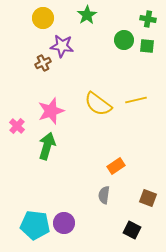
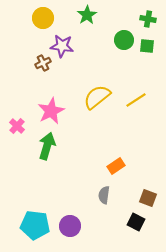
yellow line: rotated 20 degrees counterclockwise
yellow semicircle: moved 1 px left, 7 px up; rotated 104 degrees clockwise
pink star: rotated 8 degrees counterclockwise
purple circle: moved 6 px right, 3 px down
black square: moved 4 px right, 8 px up
